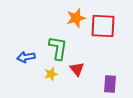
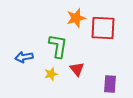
red square: moved 2 px down
green L-shape: moved 2 px up
blue arrow: moved 2 px left
